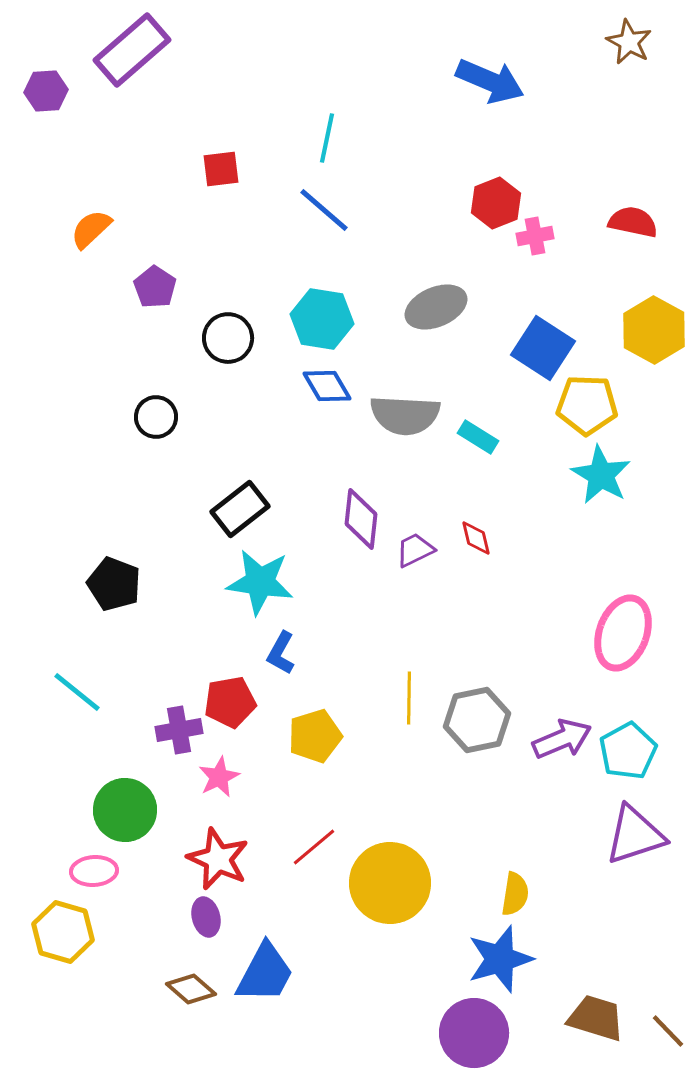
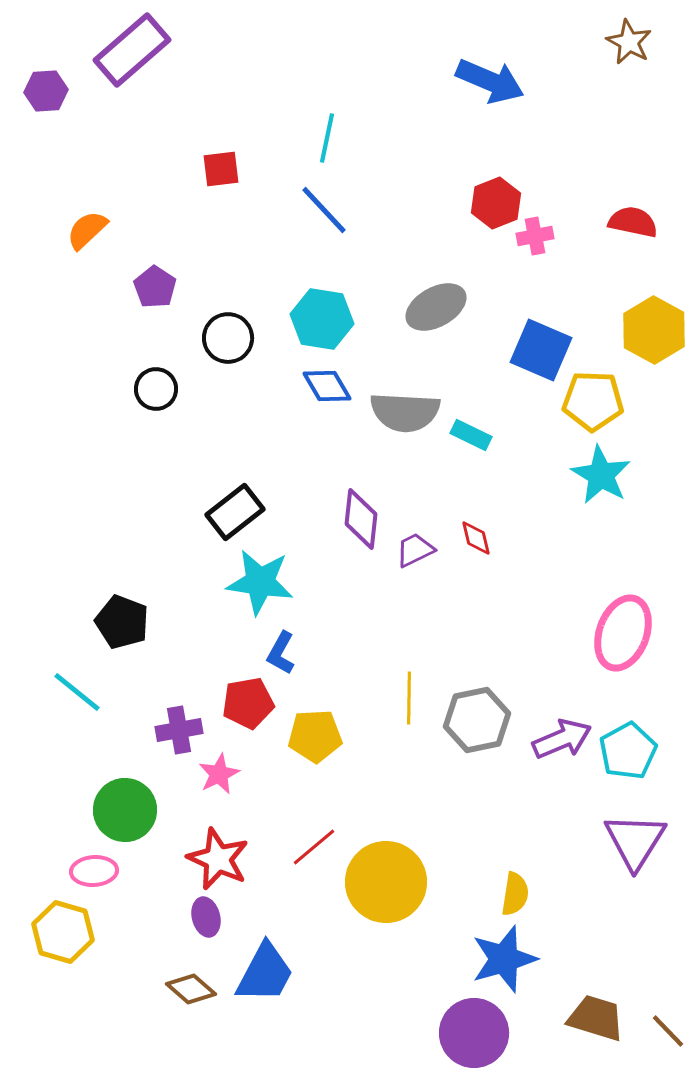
blue line at (324, 210): rotated 6 degrees clockwise
orange semicircle at (91, 229): moved 4 px left, 1 px down
gray ellipse at (436, 307): rotated 6 degrees counterclockwise
blue square at (543, 348): moved 2 px left, 2 px down; rotated 10 degrees counterclockwise
yellow pentagon at (587, 405): moved 6 px right, 4 px up
gray semicircle at (405, 415): moved 3 px up
black circle at (156, 417): moved 28 px up
cyan rectangle at (478, 437): moved 7 px left, 2 px up; rotated 6 degrees counterclockwise
black rectangle at (240, 509): moved 5 px left, 3 px down
black pentagon at (114, 584): moved 8 px right, 38 px down
red pentagon at (230, 702): moved 18 px right, 1 px down
yellow pentagon at (315, 736): rotated 14 degrees clockwise
pink star at (219, 777): moved 3 px up
purple triangle at (635, 835): moved 6 px down; rotated 40 degrees counterclockwise
yellow circle at (390, 883): moved 4 px left, 1 px up
blue star at (500, 959): moved 4 px right
